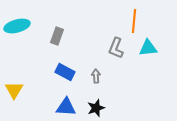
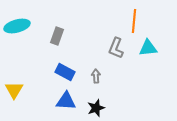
blue triangle: moved 6 px up
